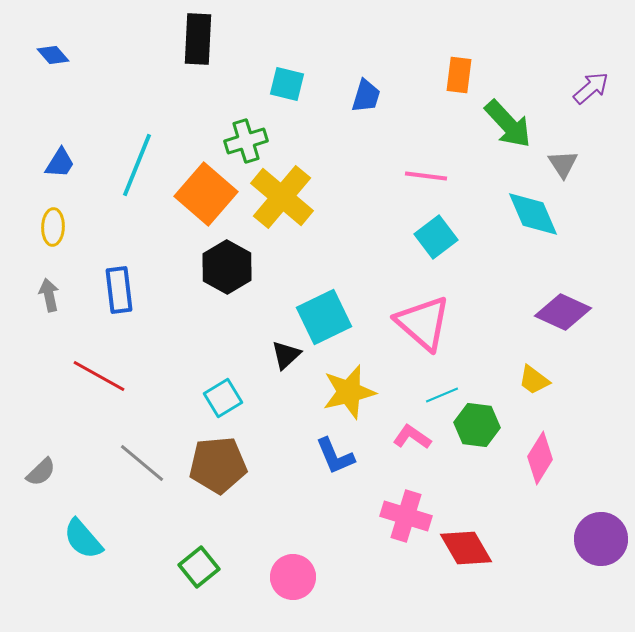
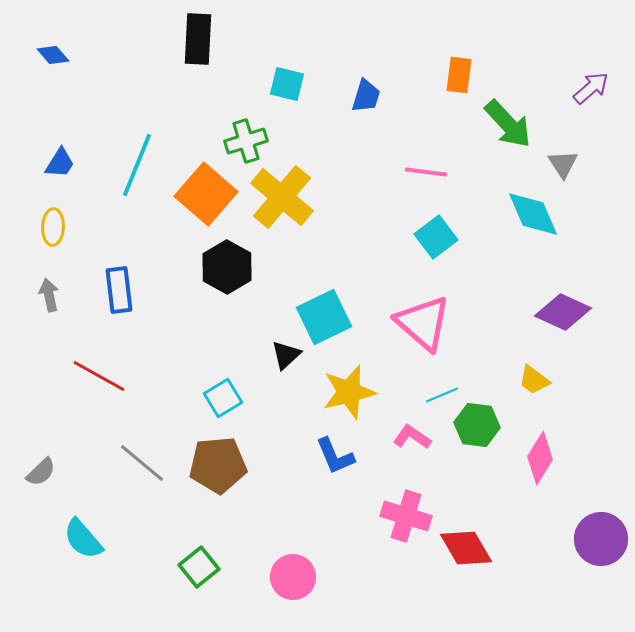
pink line at (426, 176): moved 4 px up
